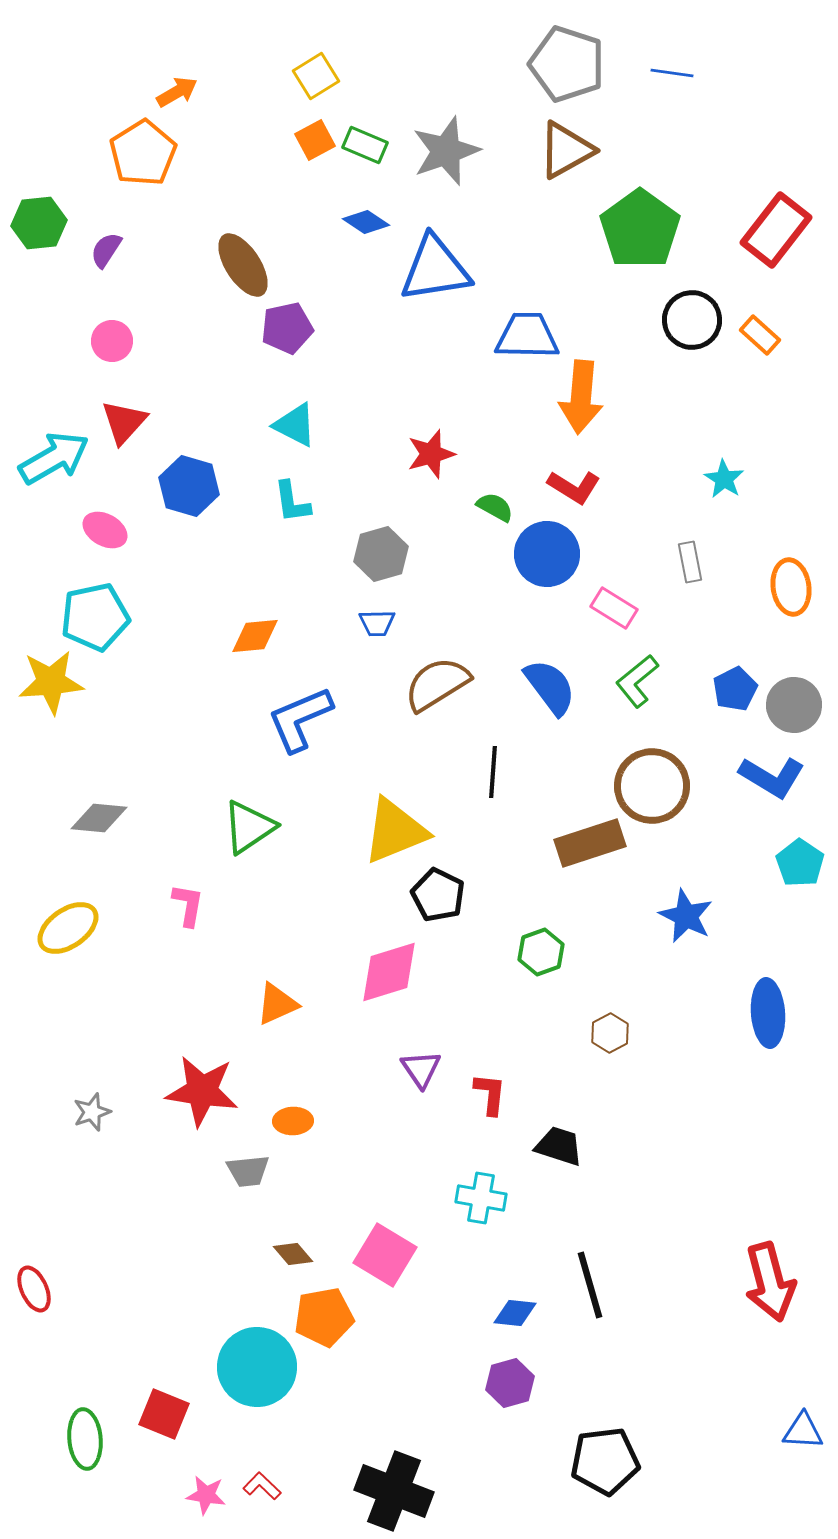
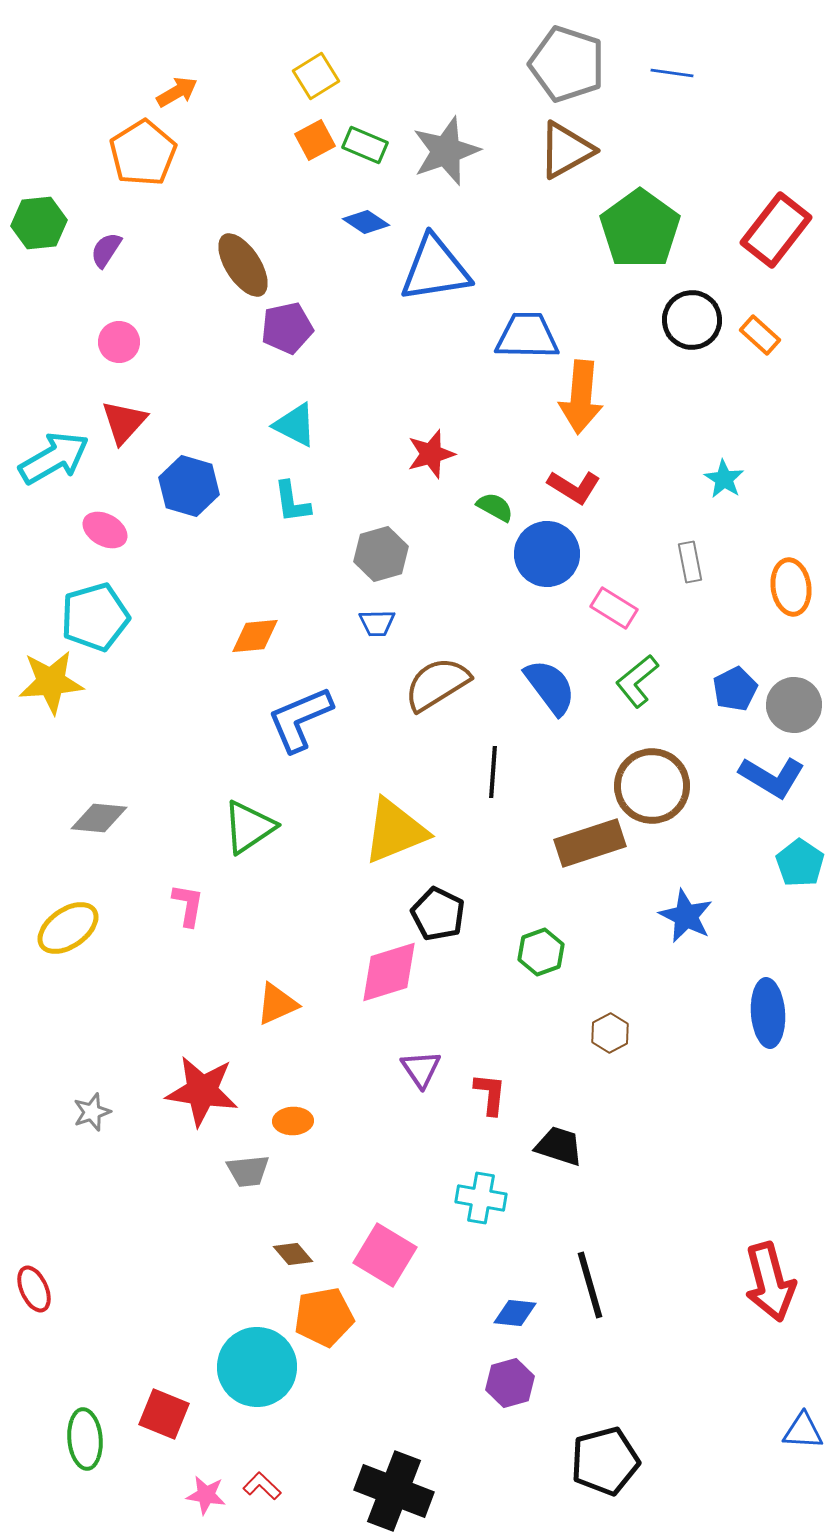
pink circle at (112, 341): moved 7 px right, 1 px down
cyan pentagon at (95, 617): rotated 4 degrees counterclockwise
black pentagon at (438, 895): moved 19 px down
black pentagon at (605, 1461): rotated 8 degrees counterclockwise
